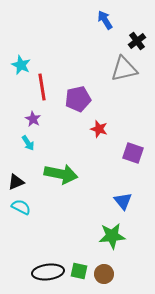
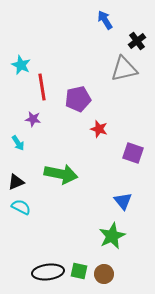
purple star: rotated 21 degrees counterclockwise
cyan arrow: moved 10 px left
green star: rotated 20 degrees counterclockwise
